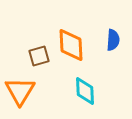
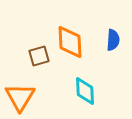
orange diamond: moved 1 px left, 3 px up
orange triangle: moved 6 px down
